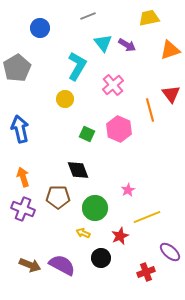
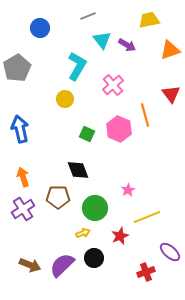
yellow trapezoid: moved 2 px down
cyan triangle: moved 1 px left, 3 px up
orange line: moved 5 px left, 5 px down
purple cross: rotated 35 degrees clockwise
yellow arrow: rotated 136 degrees clockwise
black circle: moved 7 px left
purple semicircle: rotated 72 degrees counterclockwise
